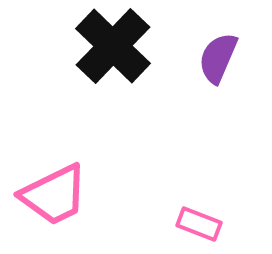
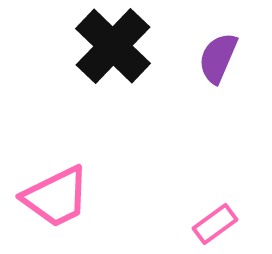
pink trapezoid: moved 2 px right, 2 px down
pink rectangle: moved 16 px right; rotated 57 degrees counterclockwise
